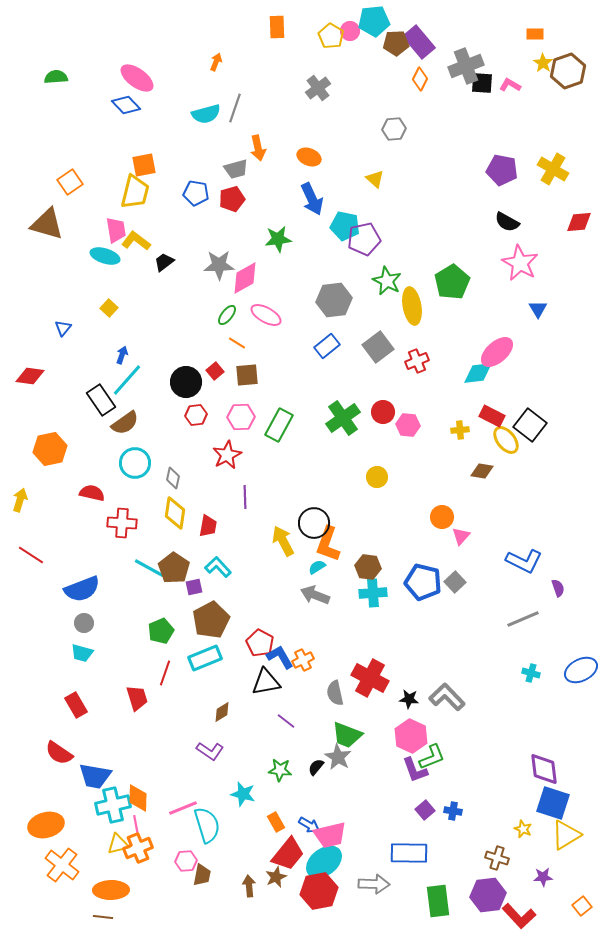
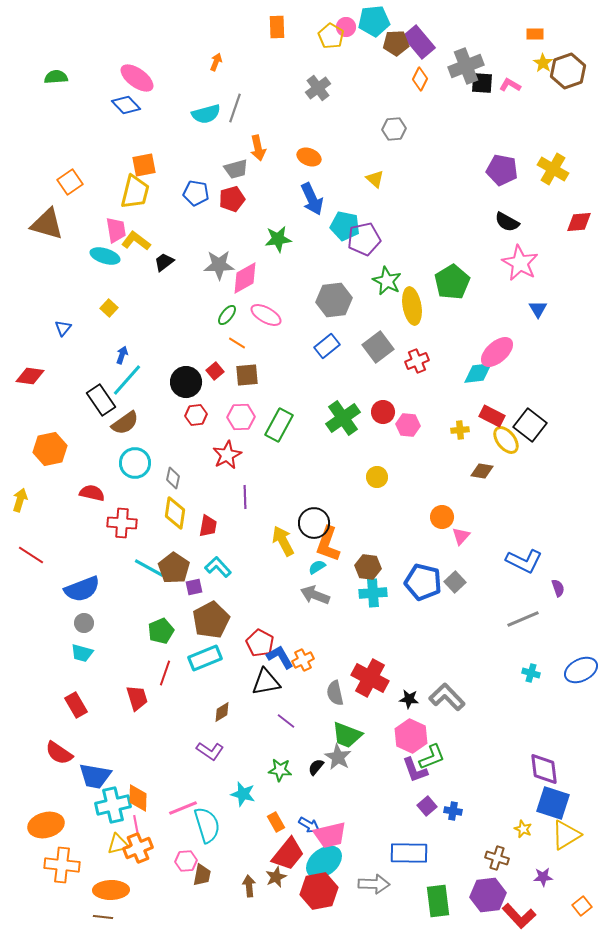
pink circle at (350, 31): moved 4 px left, 4 px up
purple square at (425, 810): moved 2 px right, 4 px up
orange cross at (62, 865): rotated 32 degrees counterclockwise
